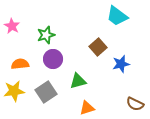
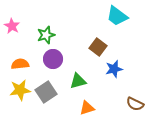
brown square: rotated 12 degrees counterclockwise
blue star: moved 7 px left, 5 px down
yellow star: moved 6 px right, 1 px up
